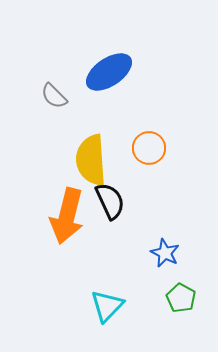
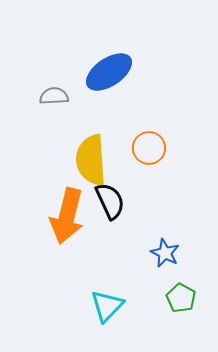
gray semicircle: rotated 132 degrees clockwise
